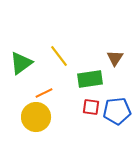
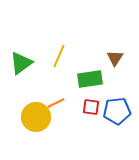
yellow line: rotated 60 degrees clockwise
orange line: moved 12 px right, 10 px down
